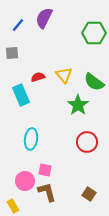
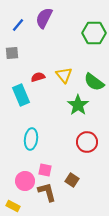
brown square: moved 17 px left, 14 px up
yellow rectangle: rotated 32 degrees counterclockwise
